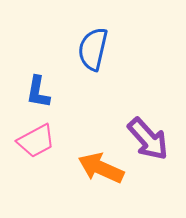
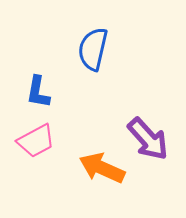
orange arrow: moved 1 px right
